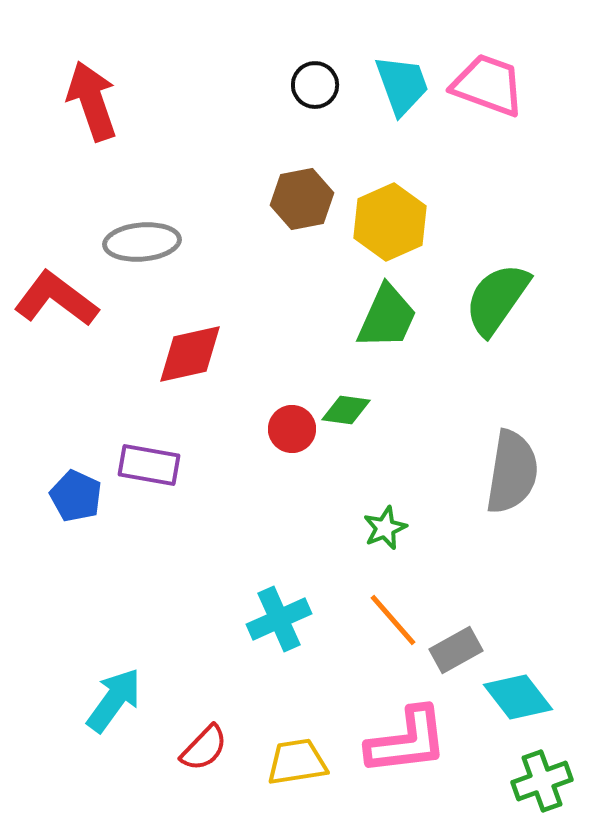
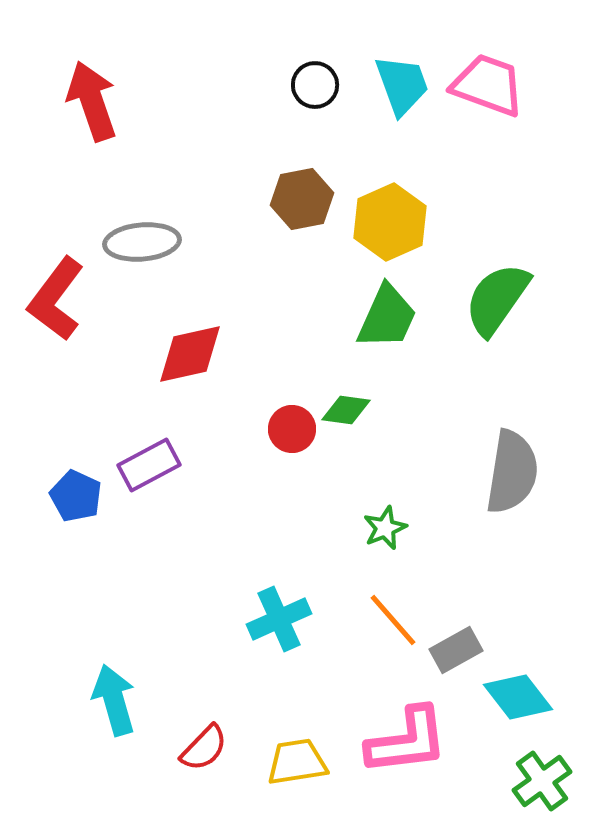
red L-shape: rotated 90 degrees counterclockwise
purple rectangle: rotated 38 degrees counterclockwise
cyan arrow: rotated 52 degrees counterclockwise
green cross: rotated 16 degrees counterclockwise
